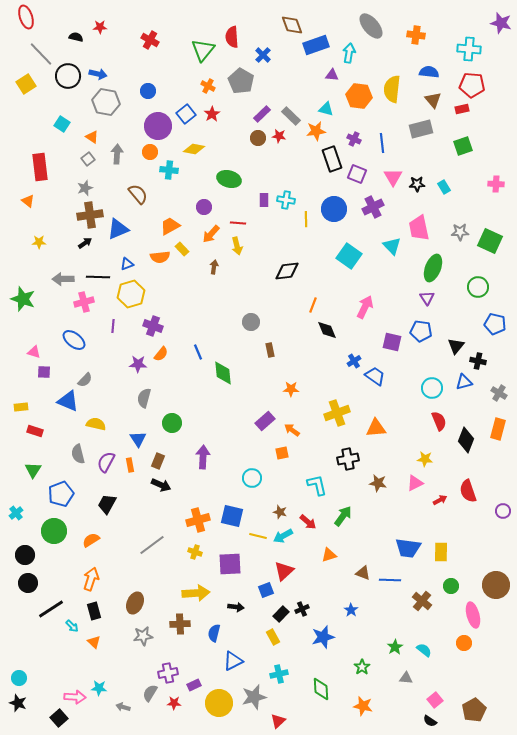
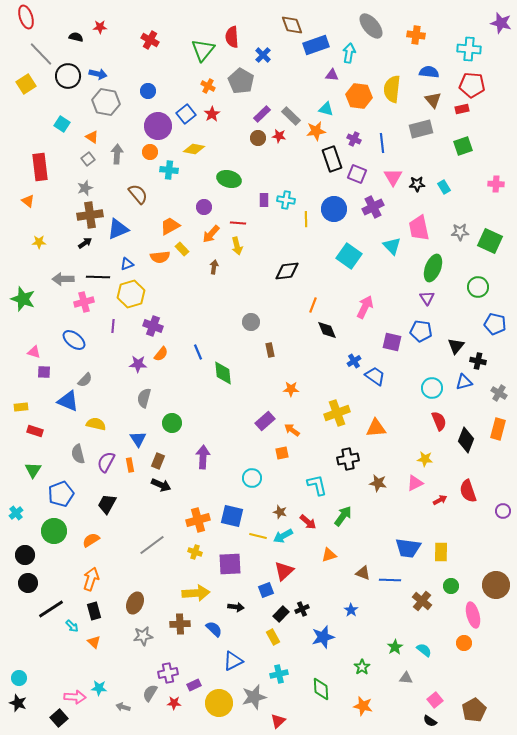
blue semicircle at (214, 633): moved 4 px up; rotated 120 degrees clockwise
